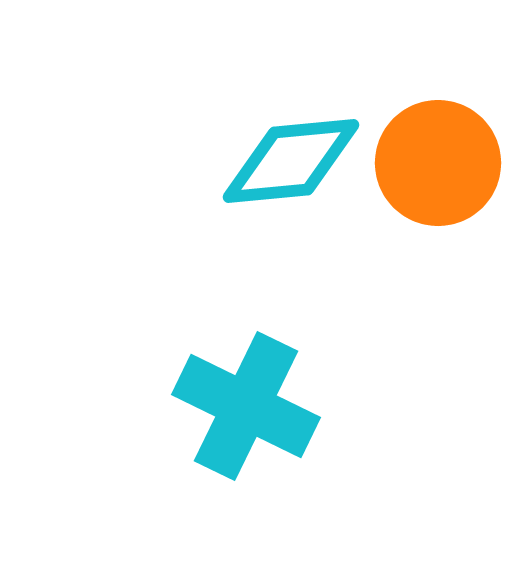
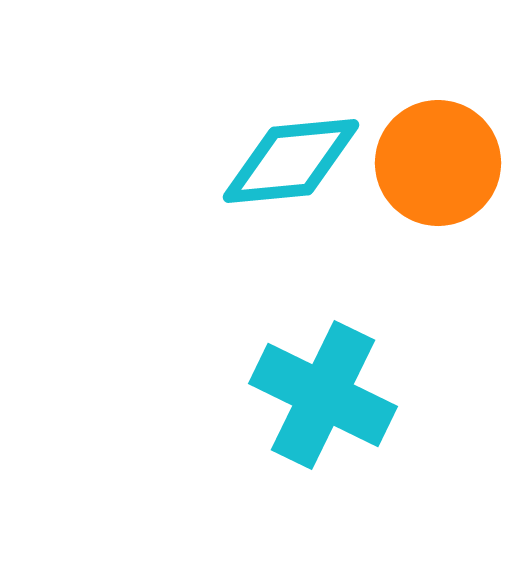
cyan cross: moved 77 px right, 11 px up
